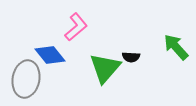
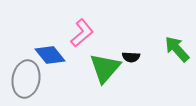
pink L-shape: moved 6 px right, 6 px down
green arrow: moved 1 px right, 2 px down
